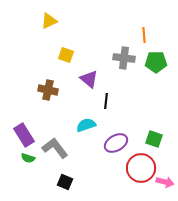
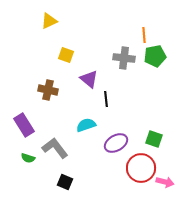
green pentagon: moved 1 px left, 6 px up; rotated 10 degrees counterclockwise
black line: moved 2 px up; rotated 14 degrees counterclockwise
purple rectangle: moved 10 px up
